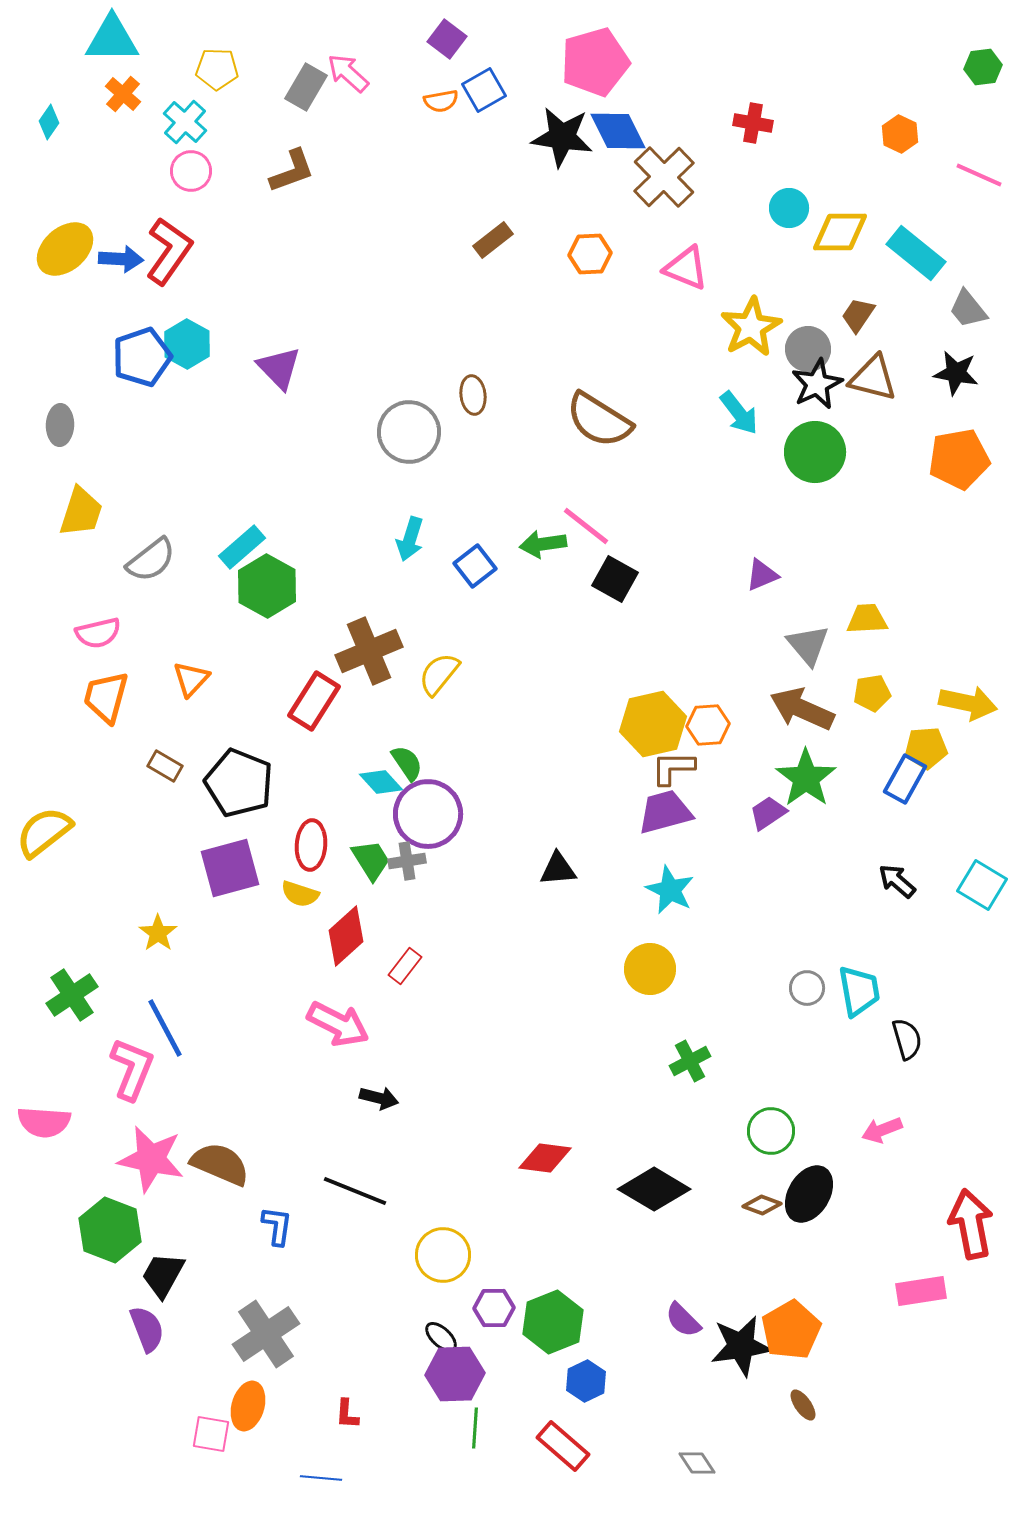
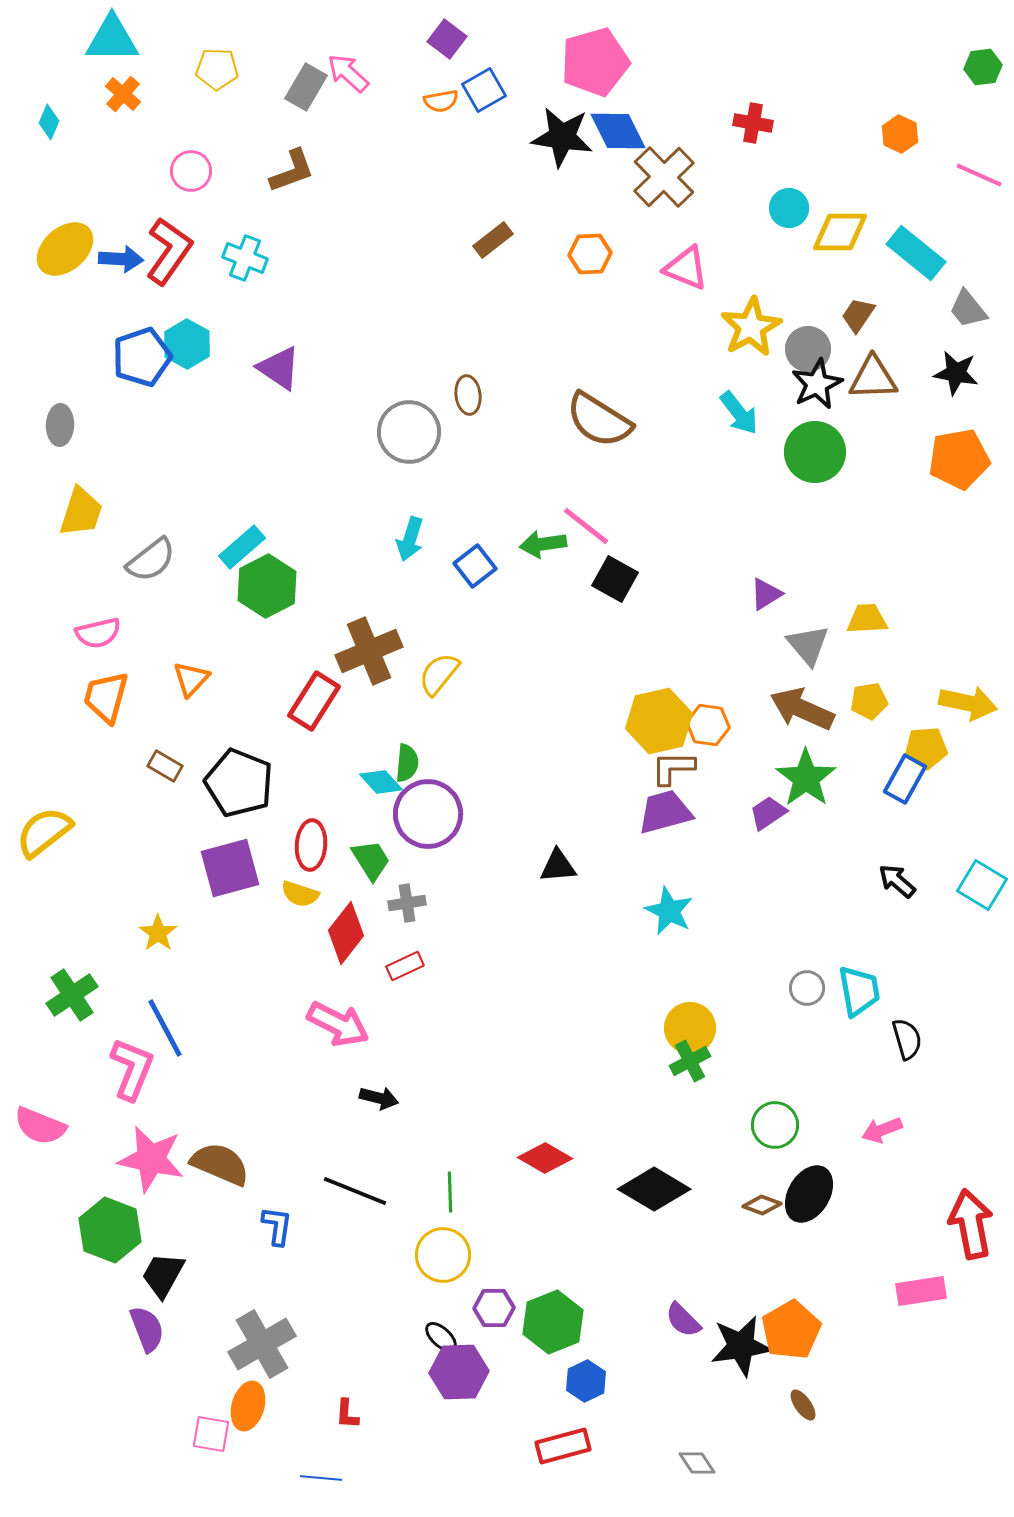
cyan diamond at (49, 122): rotated 12 degrees counterclockwise
cyan cross at (185, 122): moved 60 px right, 136 px down; rotated 21 degrees counterclockwise
purple triangle at (279, 368): rotated 12 degrees counterclockwise
brown triangle at (873, 378): rotated 16 degrees counterclockwise
brown ellipse at (473, 395): moved 5 px left
purple triangle at (762, 575): moved 4 px right, 19 px down; rotated 9 degrees counterclockwise
green hexagon at (267, 586): rotated 4 degrees clockwise
yellow pentagon at (872, 693): moved 3 px left, 8 px down
yellow hexagon at (653, 724): moved 6 px right, 3 px up
orange hexagon at (708, 725): rotated 12 degrees clockwise
green semicircle at (407, 763): rotated 39 degrees clockwise
gray cross at (407, 861): moved 42 px down
black triangle at (558, 869): moved 3 px up
cyan star at (670, 890): moved 1 px left, 21 px down
red diamond at (346, 936): moved 3 px up; rotated 10 degrees counterclockwise
red rectangle at (405, 966): rotated 27 degrees clockwise
yellow circle at (650, 969): moved 40 px right, 59 px down
pink semicircle at (44, 1122): moved 4 px left, 4 px down; rotated 18 degrees clockwise
green circle at (771, 1131): moved 4 px right, 6 px up
red diamond at (545, 1158): rotated 22 degrees clockwise
gray cross at (266, 1334): moved 4 px left, 10 px down; rotated 4 degrees clockwise
purple hexagon at (455, 1374): moved 4 px right, 2 px up
green line at (475, 1428): moved 25 px left, 236 px up; rotated 6 degrees counterclockwise
red rectangle at (563, 1446): rotated 56 degrees counterclockwise
